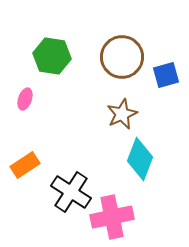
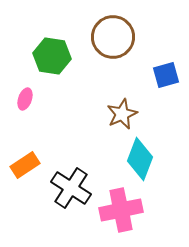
brown circle: moved 9 px left, 20 px up
black cross: moved 4 px up
pink cross: moved 9 px right, 7 px up
